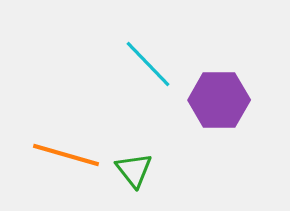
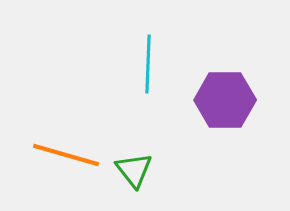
cyan line: rotated 46 degrees clockwise
purple hexagon: moved 6 px right
